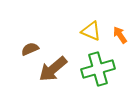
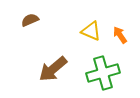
brown semicircle: moved 29 px up
green cross: moved 5 px right, 4 px down
